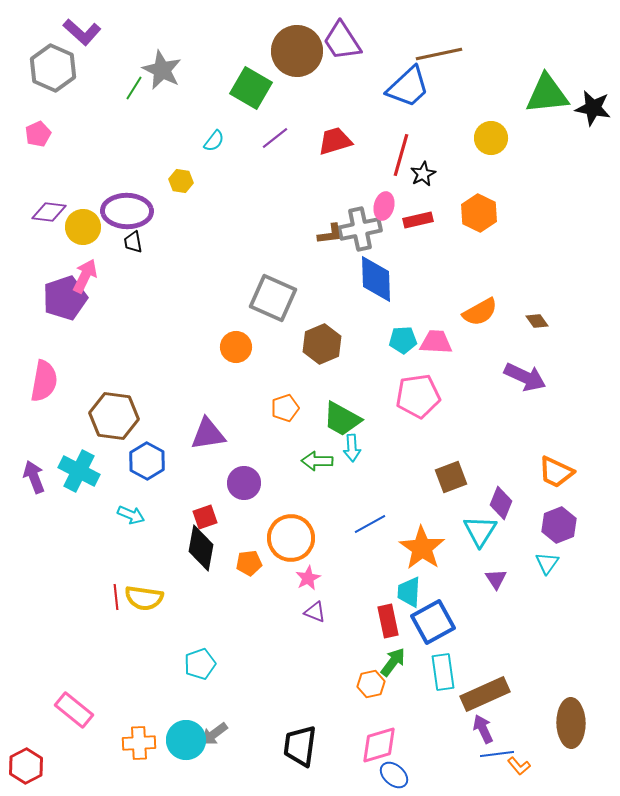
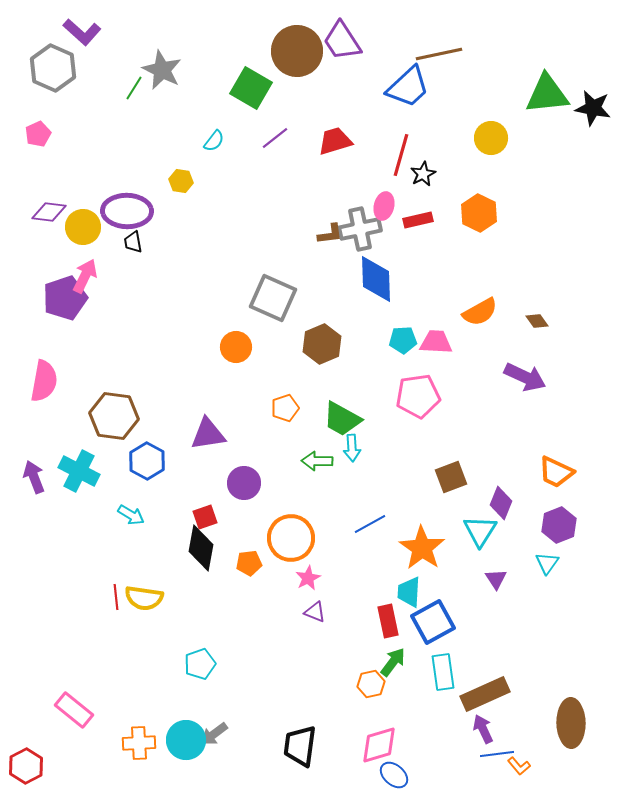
cyan arrow at (131, 515): rotated 8 degrees clockwise
